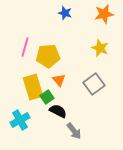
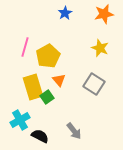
blue star: rotated 24 degrees clockwise
yellow pentagon: rotated 25 degrees counterclockwise
gray square: rotated 20 degrees counterclockwise
black semicircle: moved 18 px left, 25 px down
